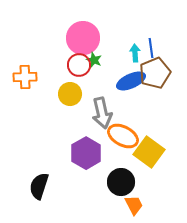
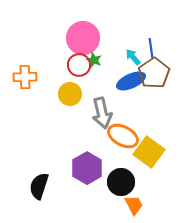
cyan arrow: moved 2 px left, 4 px down; rotated 36 degrees counterclockwise
brown pentagon: moved 1 px left; rotated 12 degrees counterclockwise
purple hexagon: moved 1 px right, 15 px down
